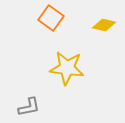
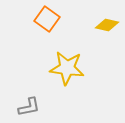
orange square: moved 4 px left, 1 px down
yellow diamond: moved 3 px right
